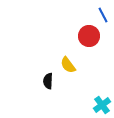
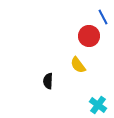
blue line: moved 2 px down
yellow semicircle: moved 10 px right
cyan cross: moved 4 px left; rotated 18 degrees counterclockwise
